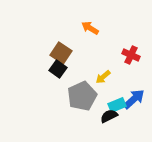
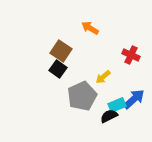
brown square: moved 2 px up
